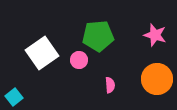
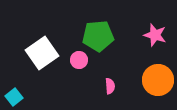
orange circle: moved 1 px right, 1 px down
pink semicircle: moved 1 px down
